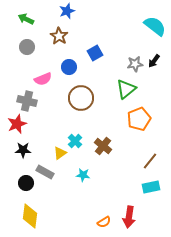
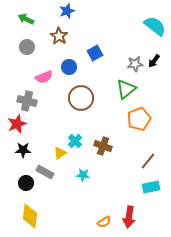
pink semicircle: moved 1 px right, 2 px up
brown cross: rotated 18 degrees counterclockwise
brown line: moved 2 px left
